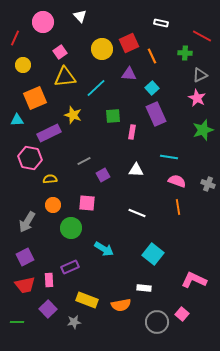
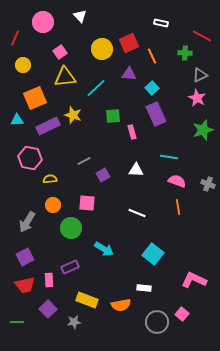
pink rectangle at (132, 132): rotated 24 degrees counterclockwise
purple rectangle at (49, 133): moved 1 px left, 7 px up
